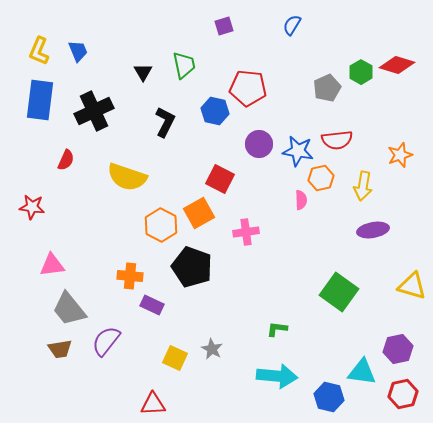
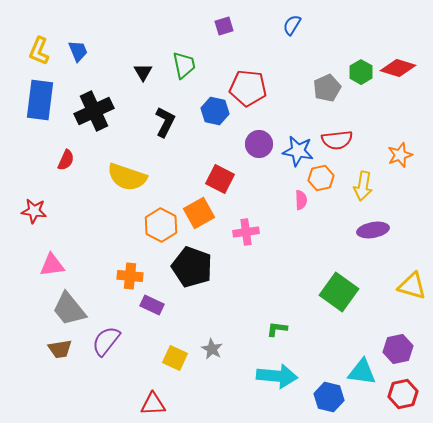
red diamond at (397, 65): moved 1 px right, 3 px down
red star at (32, 207): moved 2 px right, 4 px down
